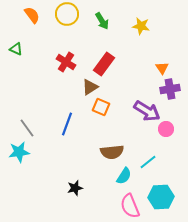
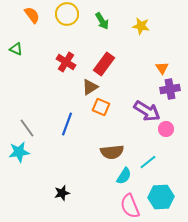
black star: moved 13 px left, 5 px down
